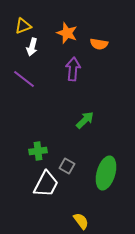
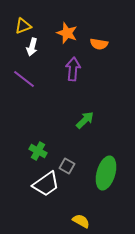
green cross: rotated 36 degrees clockwise
white trapezoid: rotated 28 degrees clockwise
yellow semicircle: rotated 24 degrees counterclockwise
